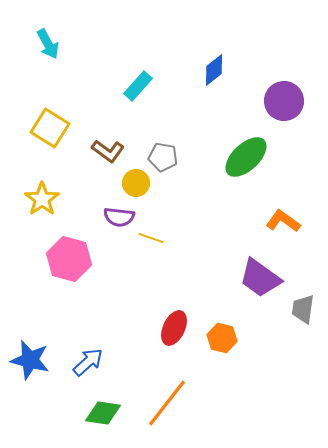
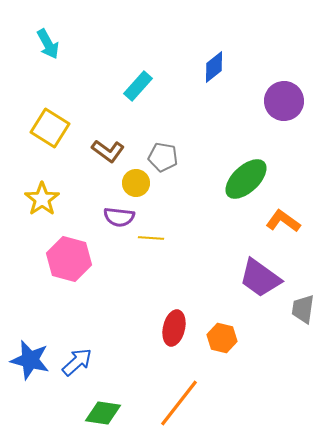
blue diamond: moved 3 px up
green ellipse: moved 22 px down
yellow line: rotated 15 degrees counterclockwise
red ellipse: rotated 12 degrees counterclockwise
blue arrow: moved 11 px left
orange line: moved 12 px right
